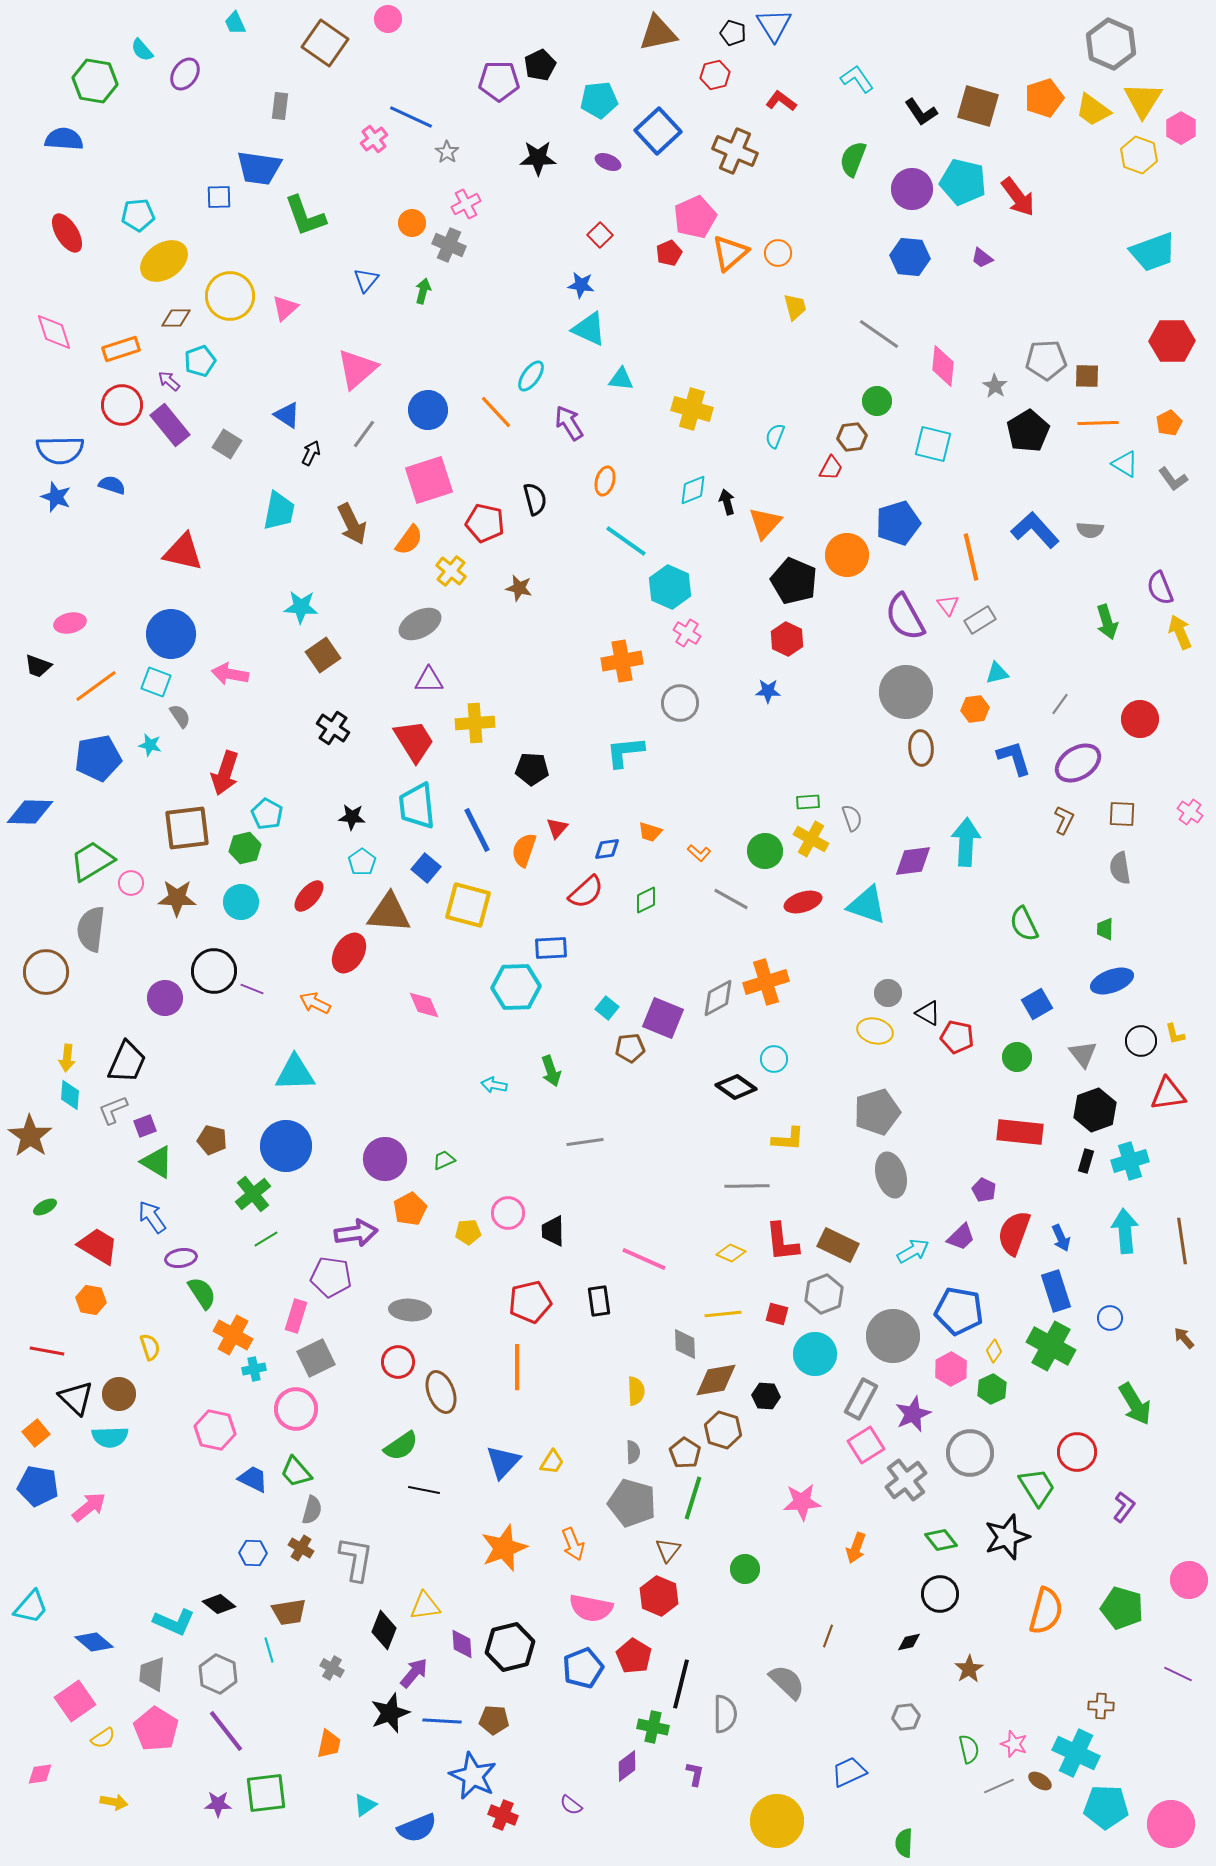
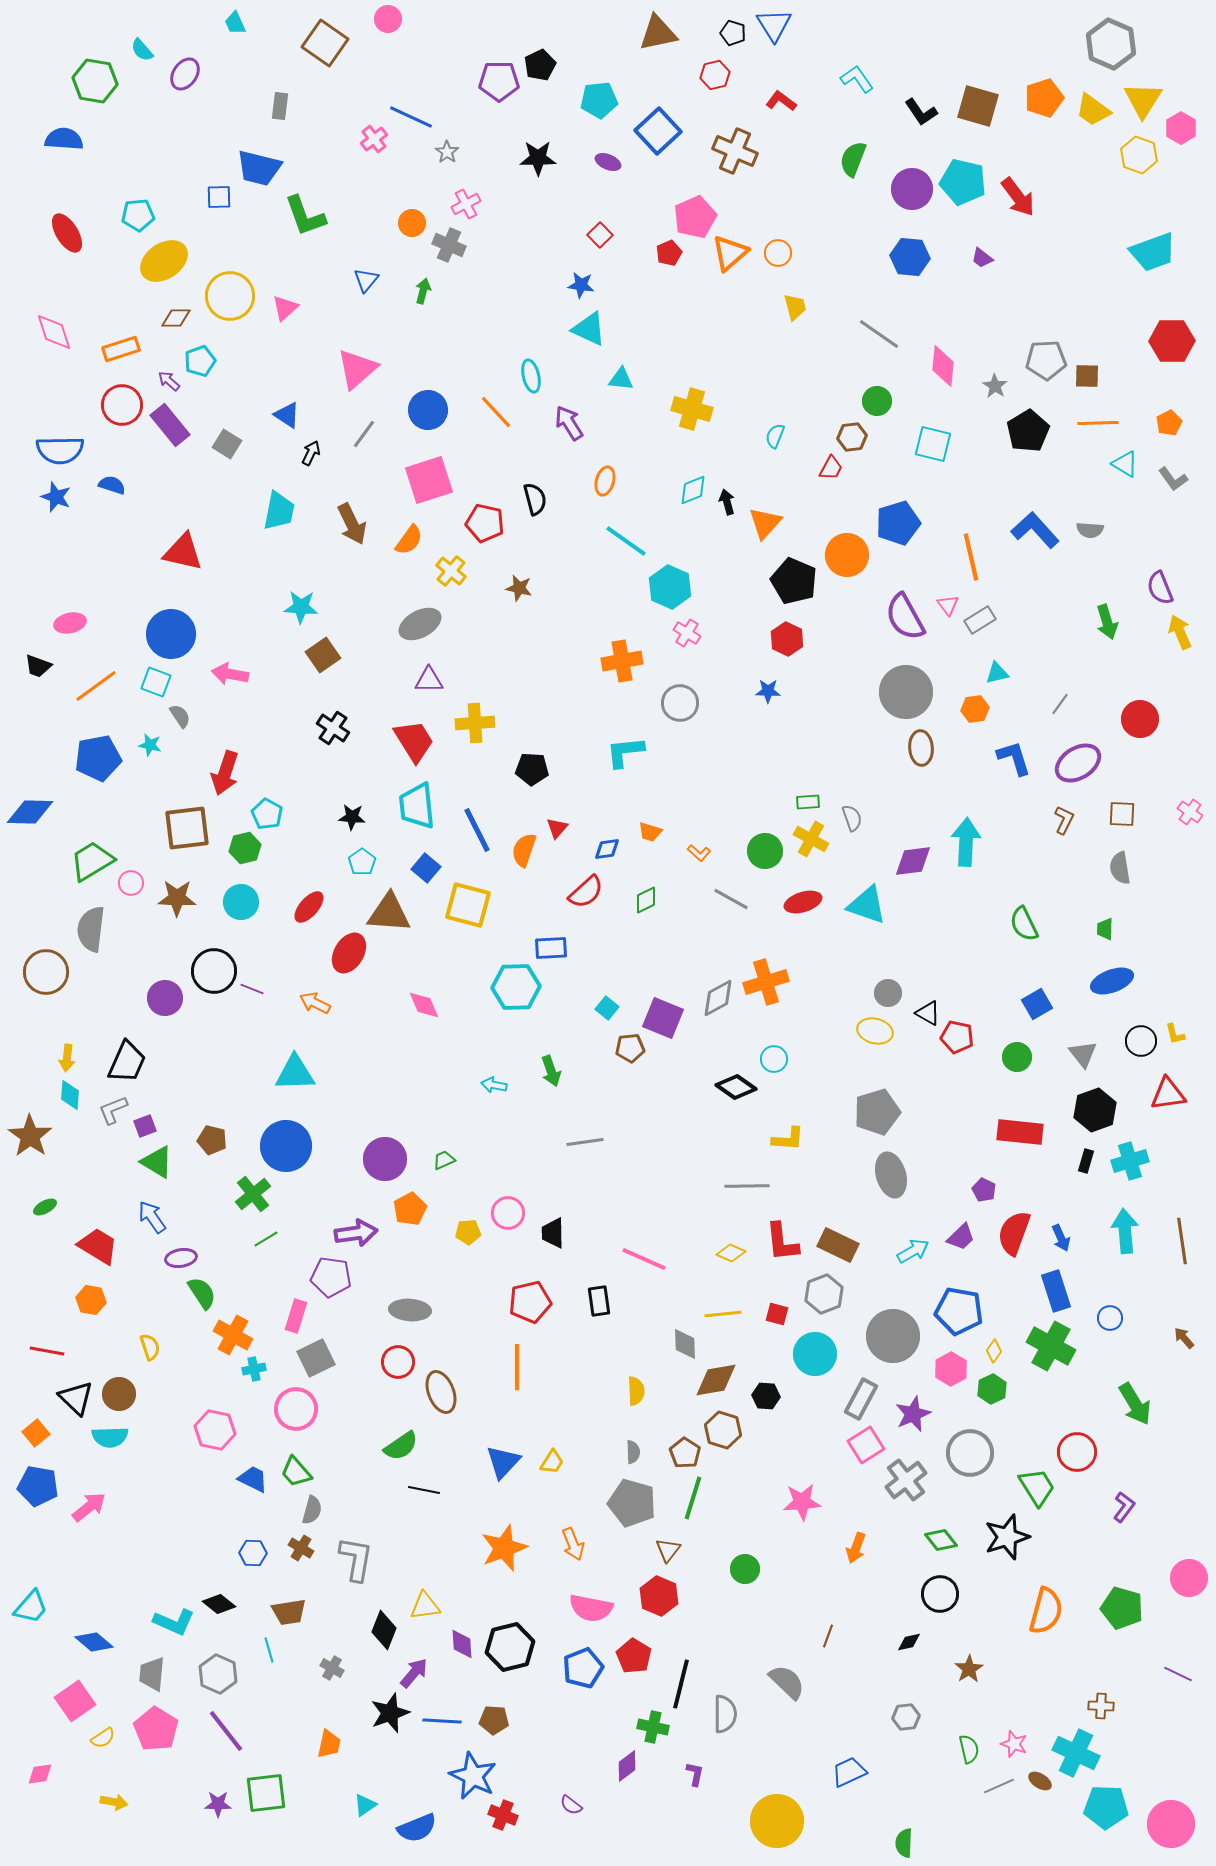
blue trapezoid at (259, 168): rotated 6 degrees clockwise
cyan ellipse at (531, 376): rotated 48 degrees counterclockwise
red ellipse at (309, 896): moved 11 px down
black trapezoid at (553, 1231): moved 2 px down
pink circle at (1189, 1580): moved 2 px up
